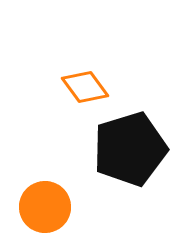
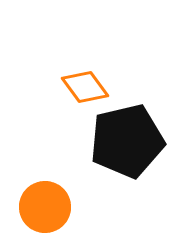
black pentagon: moved 3 px left, 8 px up; rotated 4 degrees clockwise
